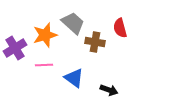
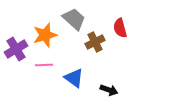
gray trapezoid: moved 1 px right, 4 px up
brown cross: rotated 36 degrees counterclockwise
purple cross: moved 1 px right, 1 px down
